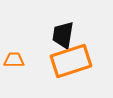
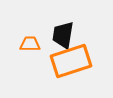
orange trapezoid: moved 16 px right, 16 px up
